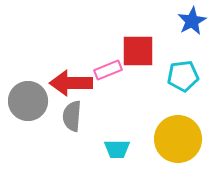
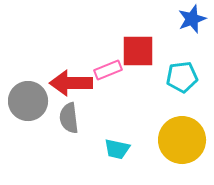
blue star: moved 2 px up; rotated 8 degrees clockwise
cyan pentagon: moved 1 px left, 1 px down
gray semicircle: moved 3 px left, 2 px down; rotated 12 degrees counterclockwise
yellow circle: moved 4 px right, 1 px down
cyan trapezoid: rotated 12 degrees clockwise
